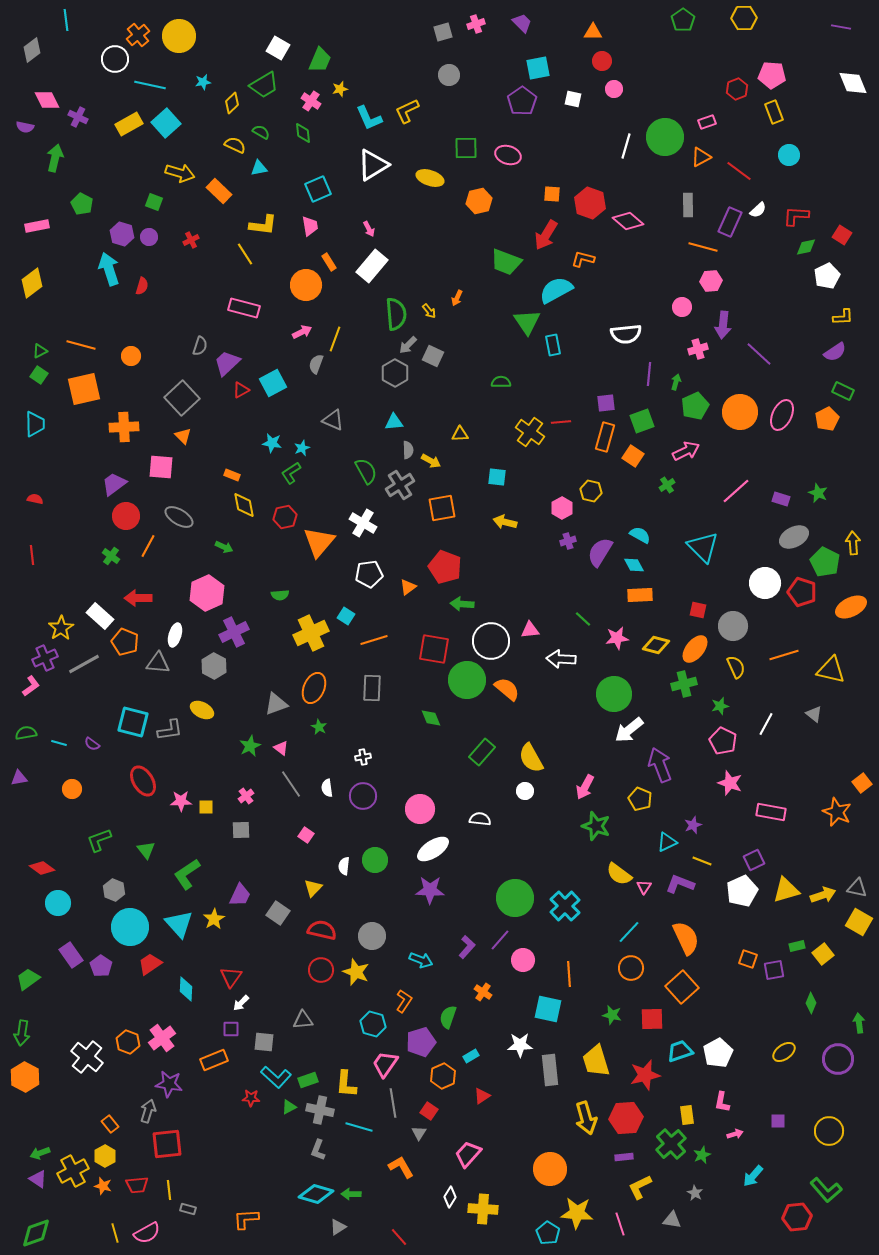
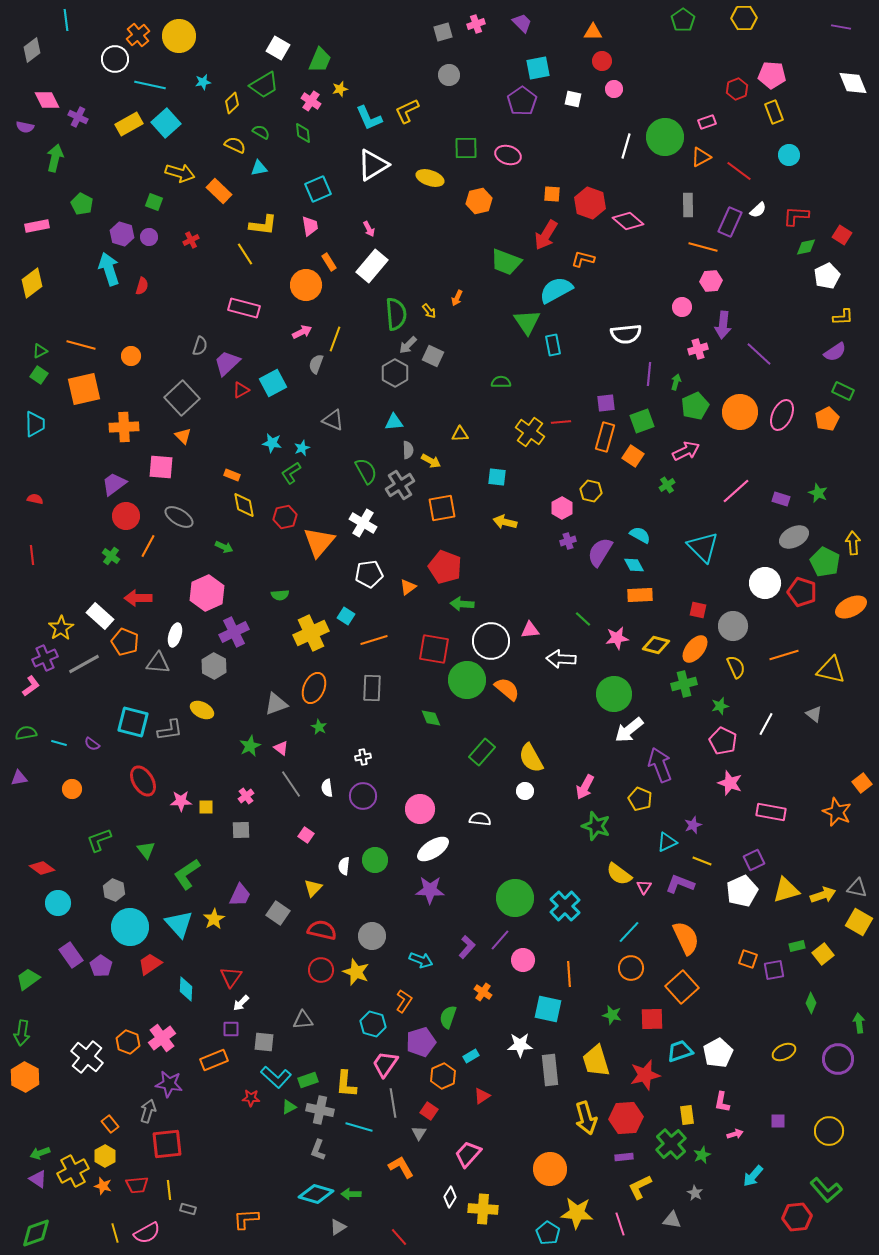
yellow ellipse at (784, 1052): rotated 10 degrees clockwise
